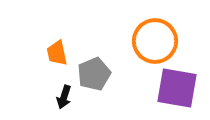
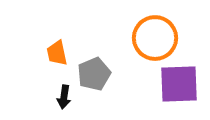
orange circle: moved 3 px up
purple square: moved 2 px right, 4 px up; rotated 12 degrees counterclockwise
black arrow: rotated 10 degrees counterclockwise
